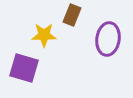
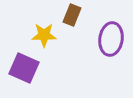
purple ellipse: moved 3 px right
purple square: rotated 8 degrees clockwise
